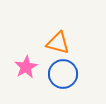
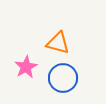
blue circle: moved 4 px down
